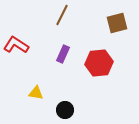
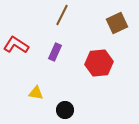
brown square: rotated 10 degrees counterclockwise
purple rectangle: moved 8 px left, 2 px up
